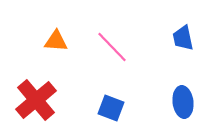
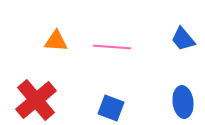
blue trapezoid: moved 1 px down; rotated 28 degrees counterclockwise
pink line: rotated 42 degrees counterclockwise
